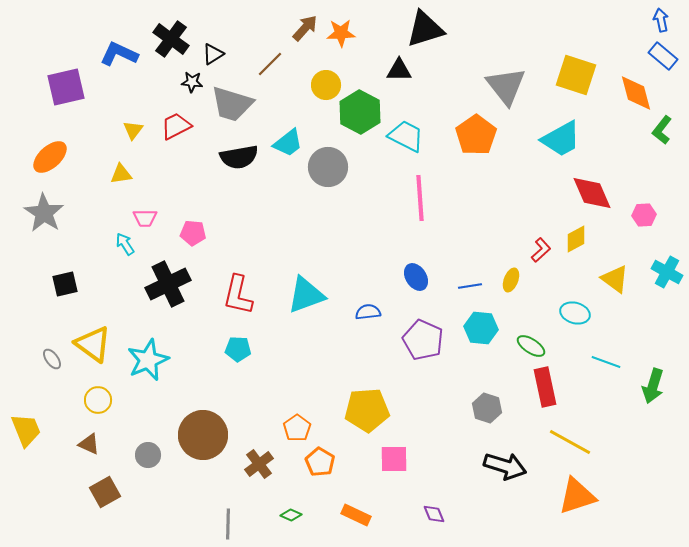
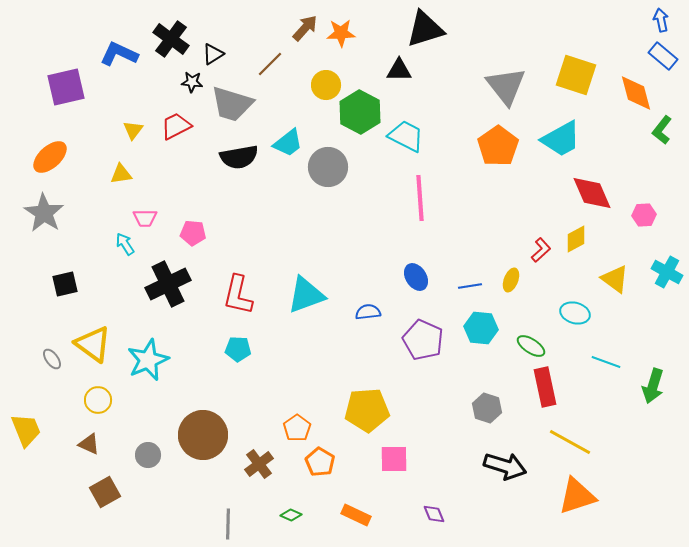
orange pentagon at (476, 135): moved 22 px right, 11 px down
